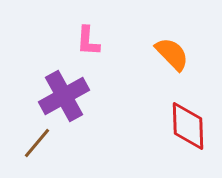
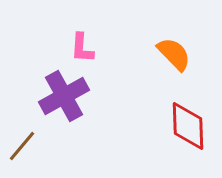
pink L-shape: moved 6 px left, 7 px down
orange semicircle: moved 2 px right
brown line: moved 15 px left, 3 px down
